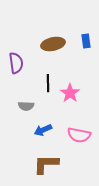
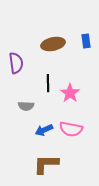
blue arrow: moved 1 px right
pink semicircle: moved 8 px left, 6 px up
